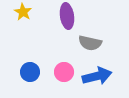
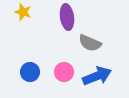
yellow star: rotated 12 degrees counterclockwise
purple ellipse: moved 1 px down
gray semicircle: rotated 10 degrees clockwise
blue arrow: rotated 8 degrees counterclockwise
